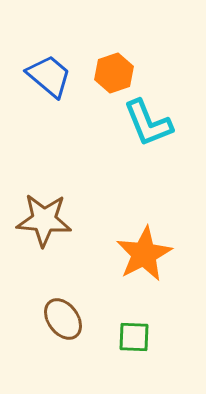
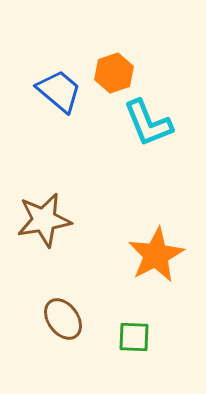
blue trapezoid: moved 10 px right, 15 px down
brown star: rotated 14 degrees counterclockwise
orange star: moved 12 px right, 1 px down
